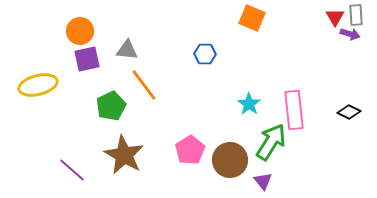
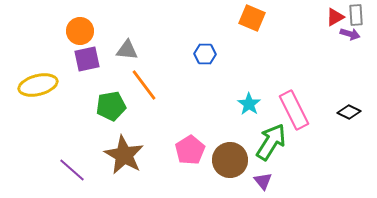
red triangle: rotated 30 degrees clockwise
green pentagon: rotated 16 degrees clockwise
pink rectangle: rotated 21 degrees counterclockwise
